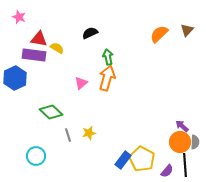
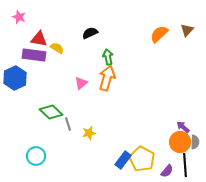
purple arrow: moved 1 px right, 1 px down
gray line: moved 11 px up
